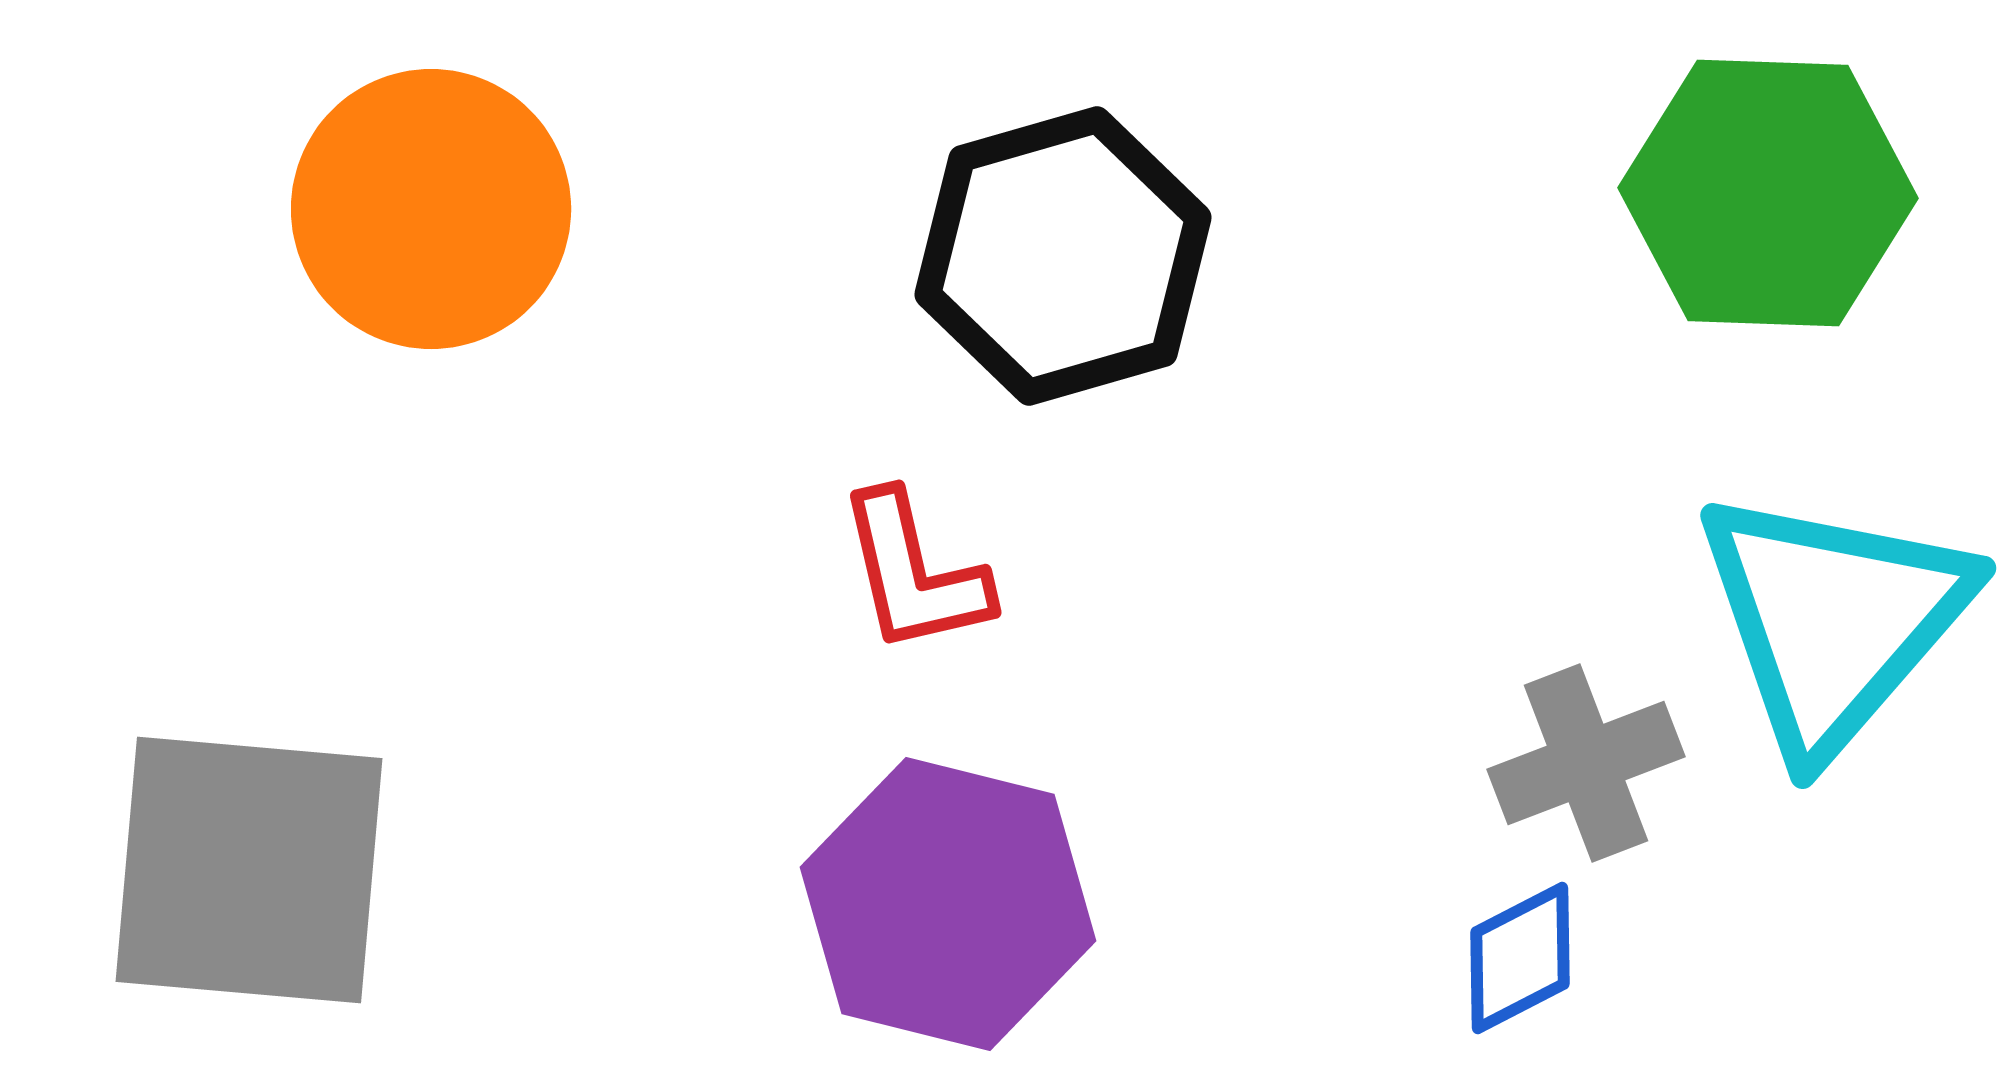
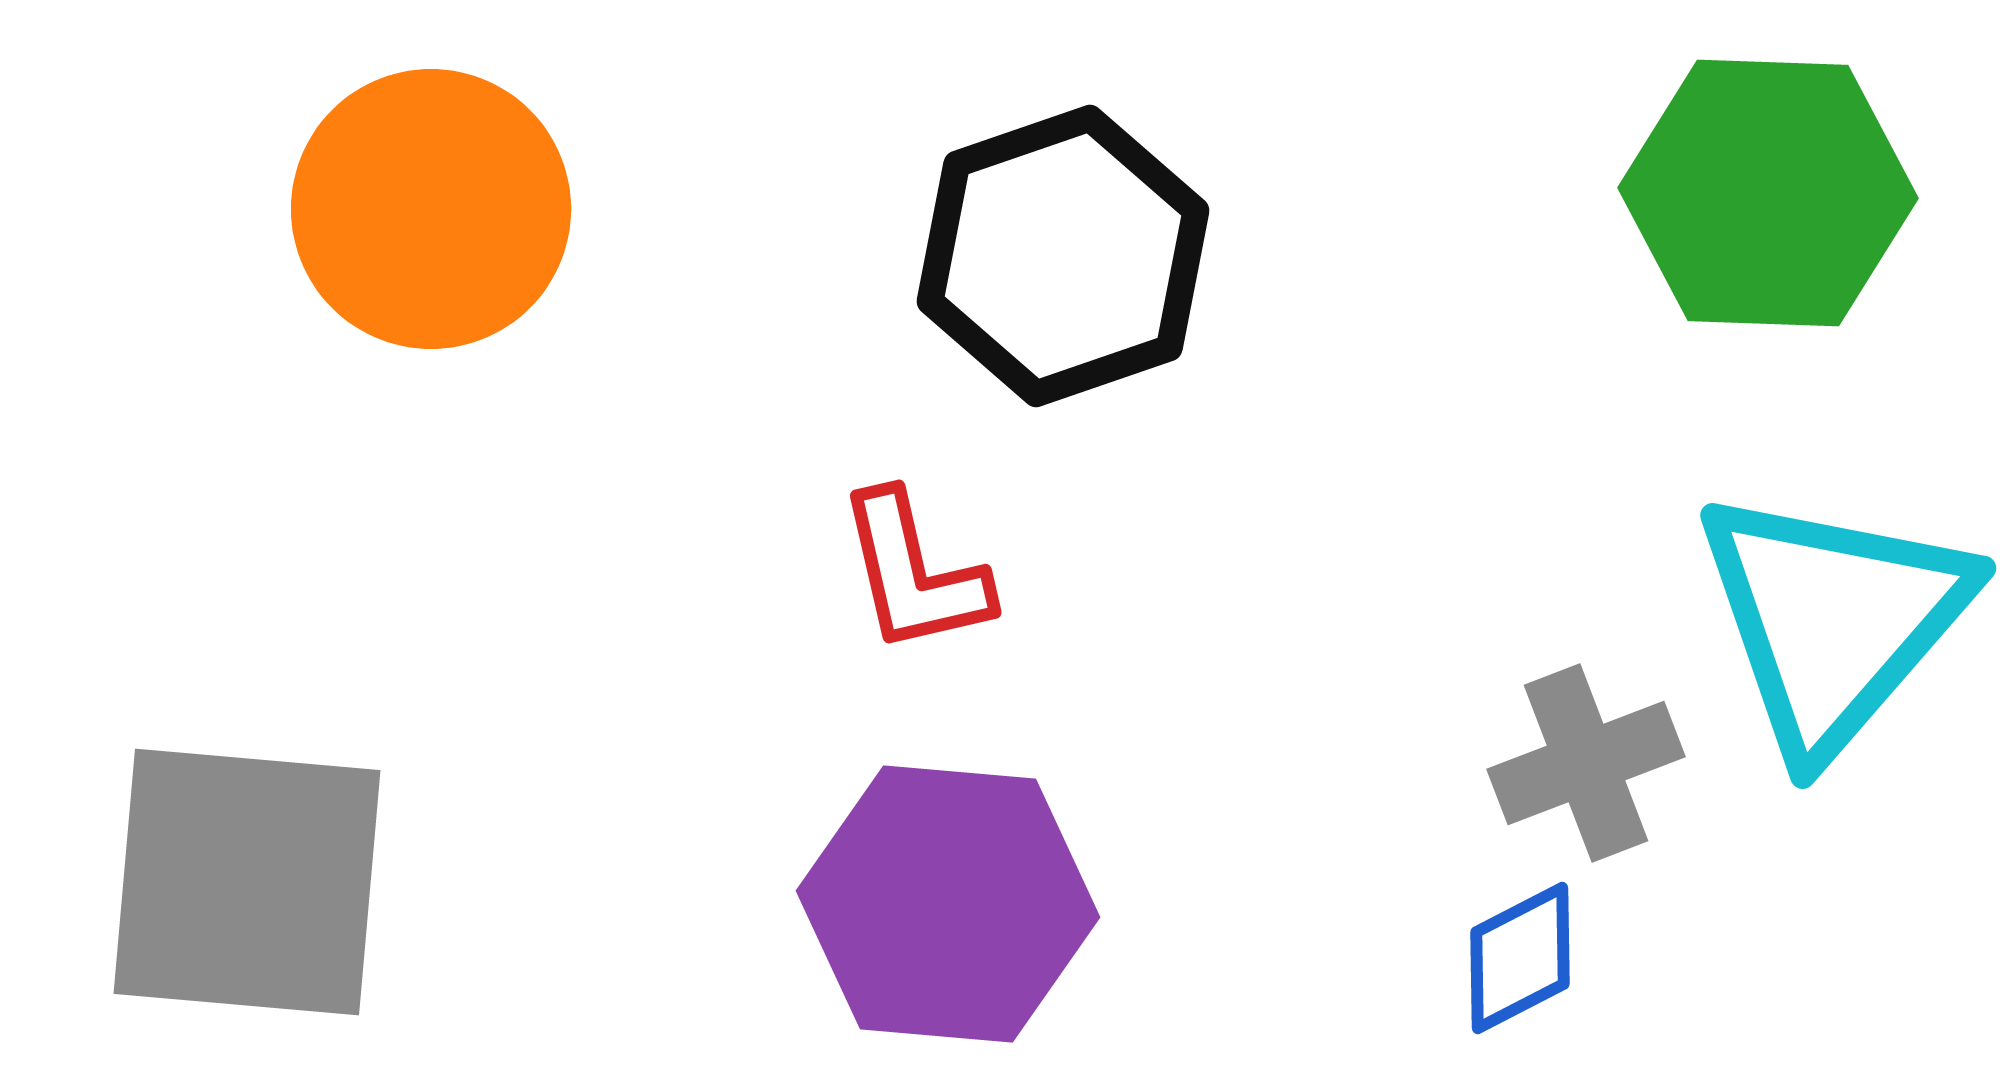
black hexagon: rotated 3 degrees counterclockwise
gray square: moved 2 px left, 12 px down
purple hexagon: rotated 9 degrees counterclockwise
